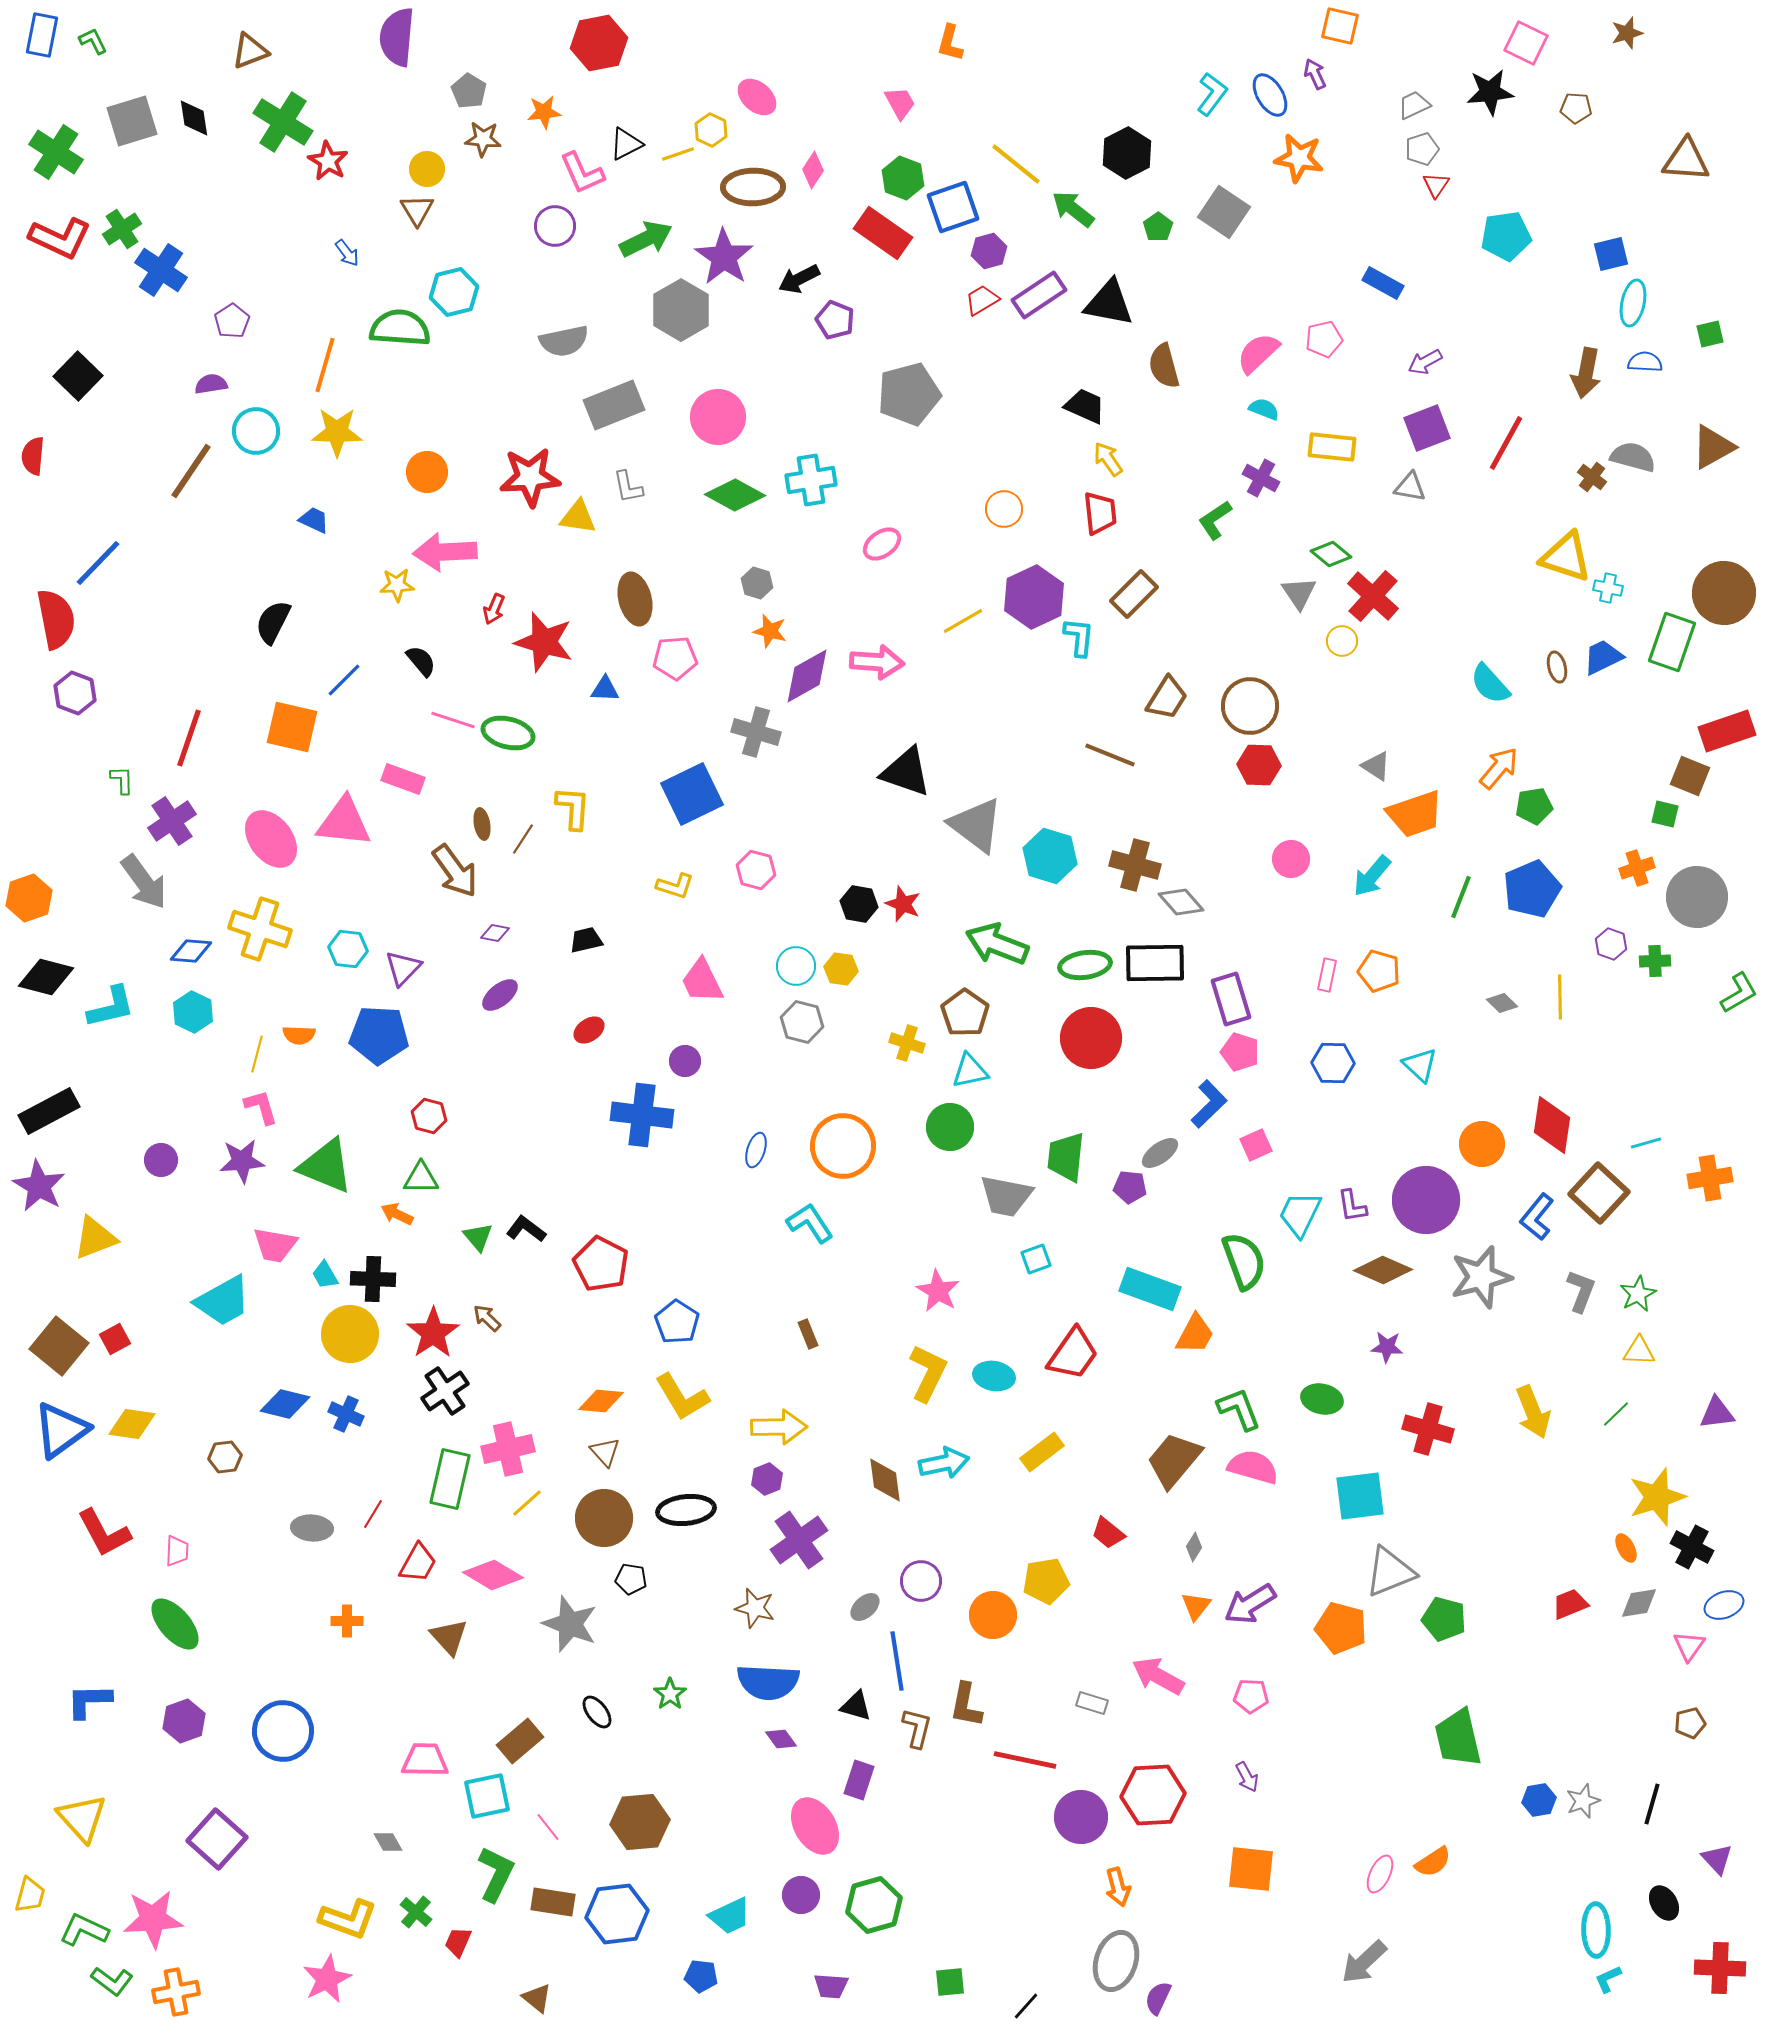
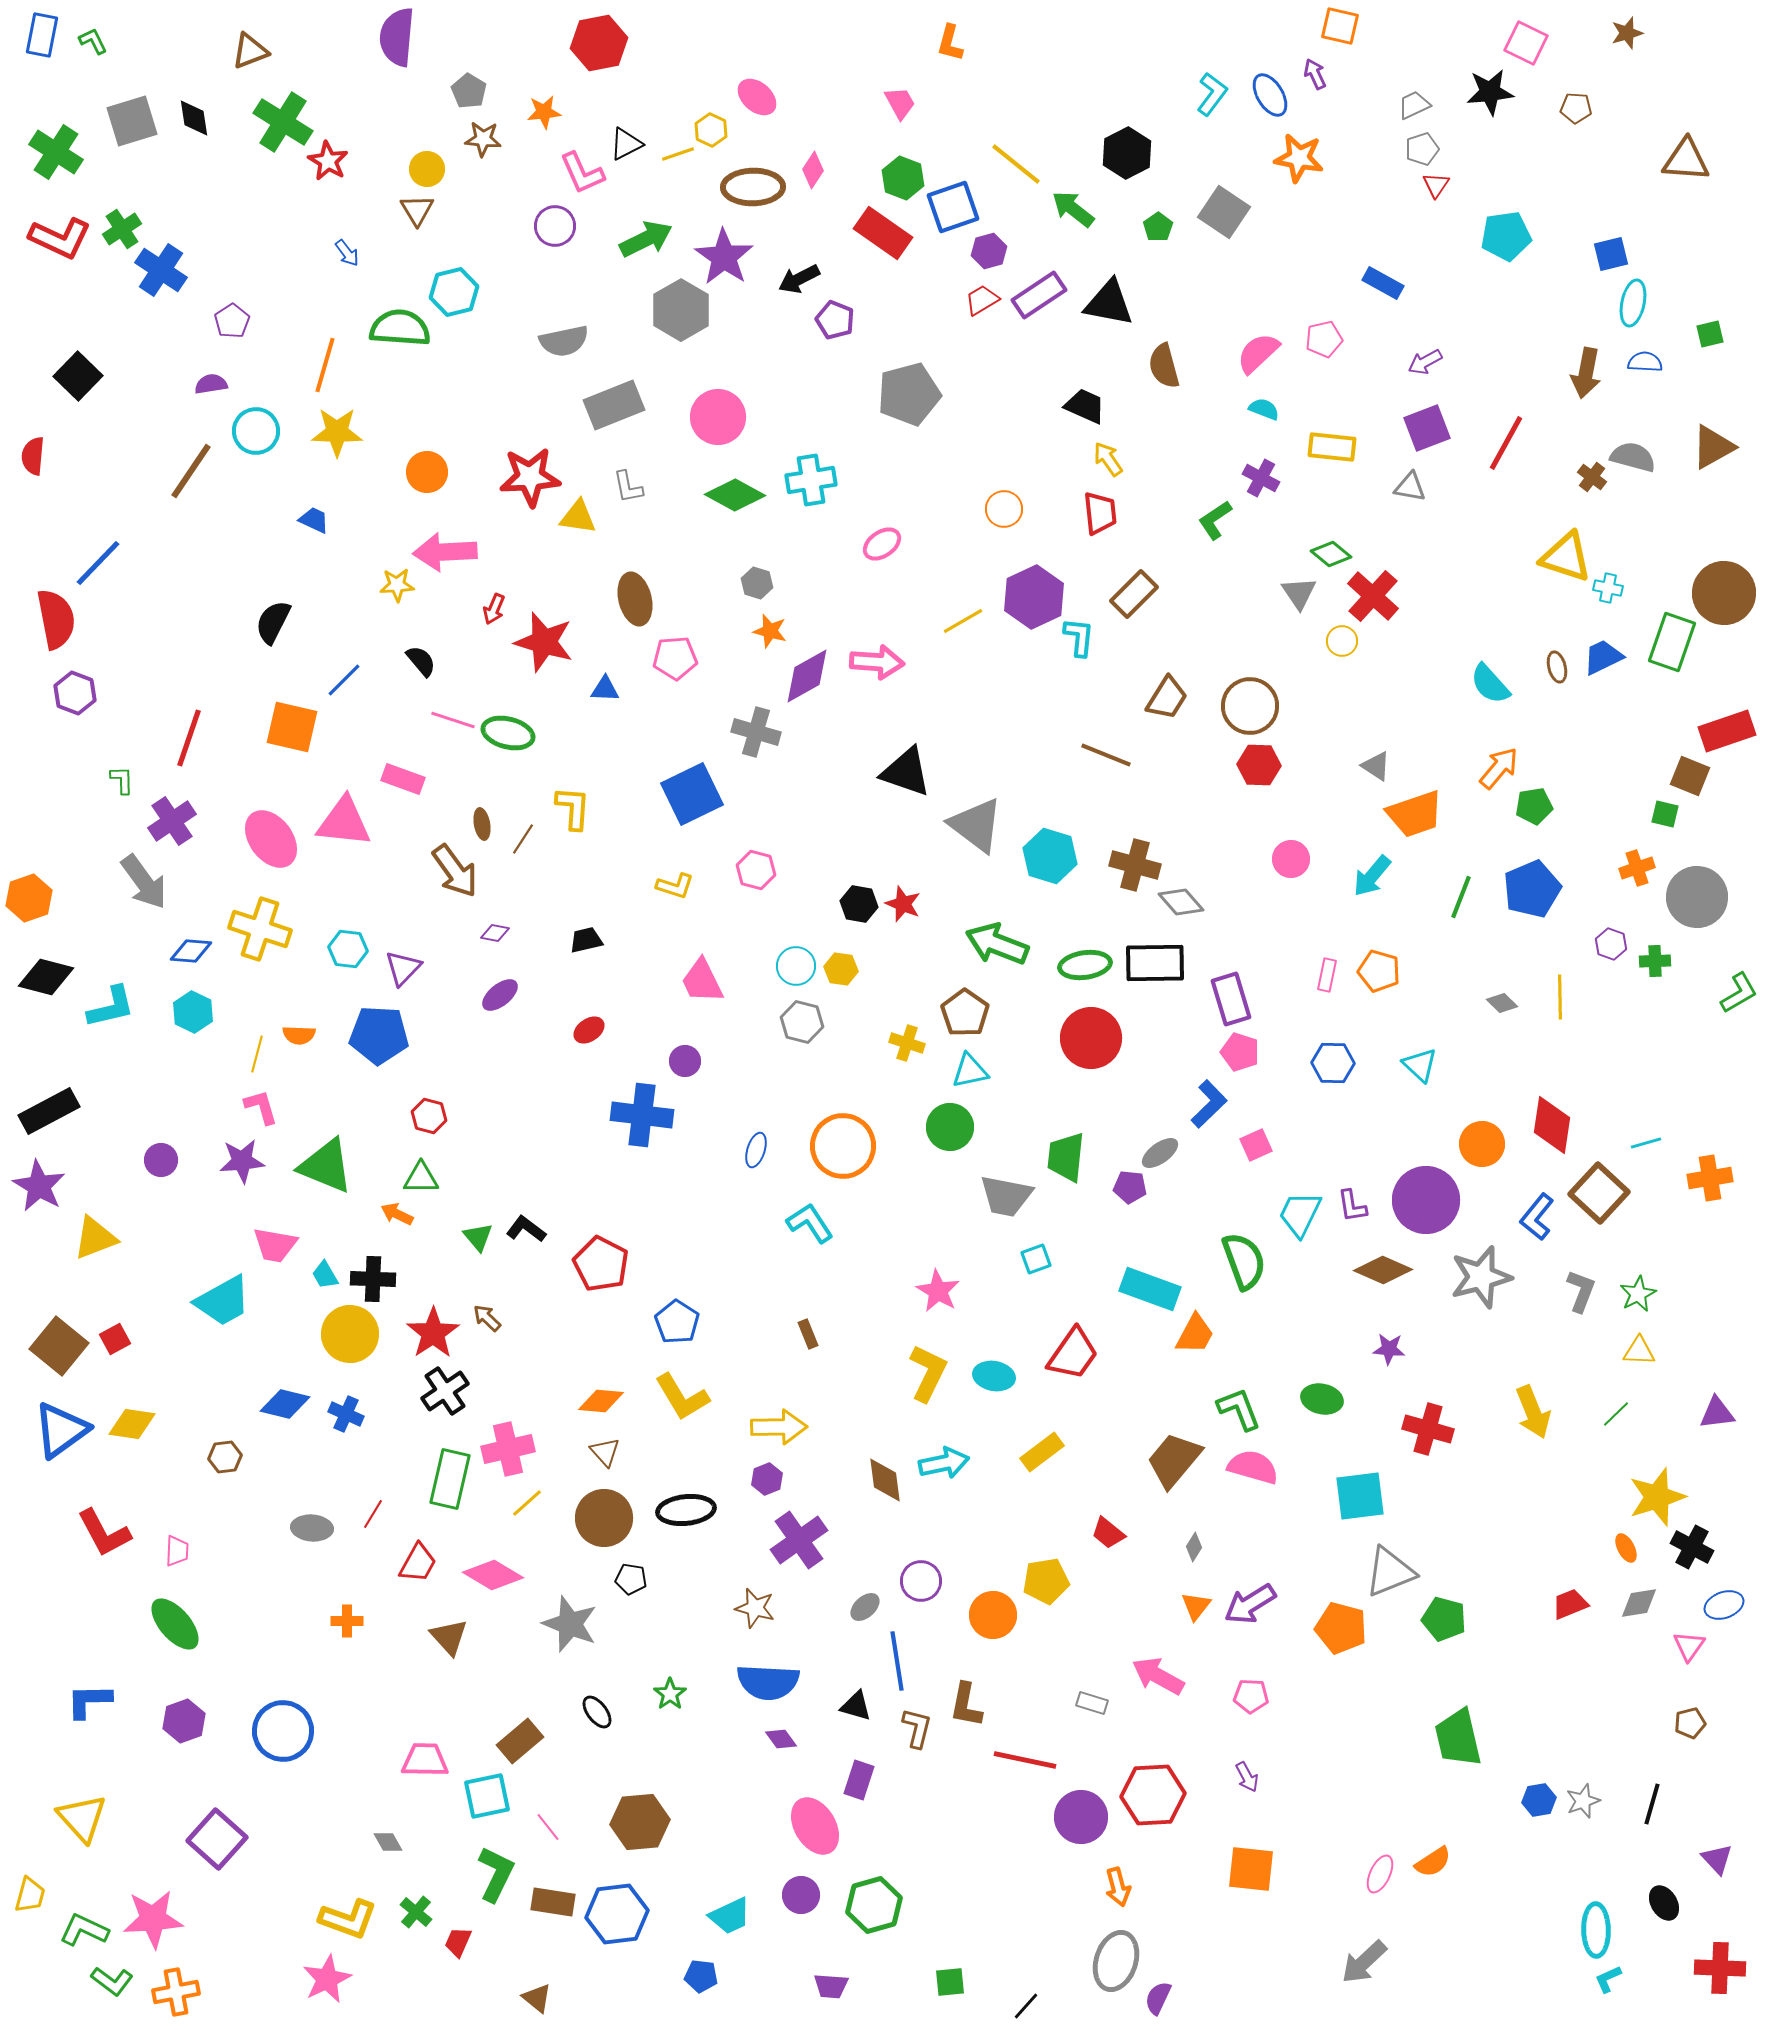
brown line at (1110, 755): moved 4 px left
purple star at (1387, 1347): moved 2 px right, 2 px down
